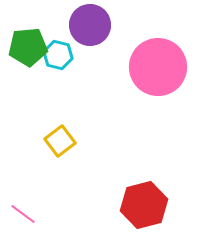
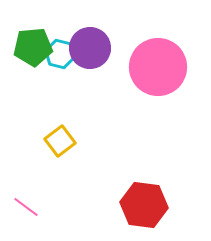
purple circle: moved 23 px down
green pentagon: moved 5 px right
cyan hexagon: moved 2 px right, 1 px up
red hexagon: rotated 21 degrees clockwise
pink line: moved 3 px right, 7 px up
